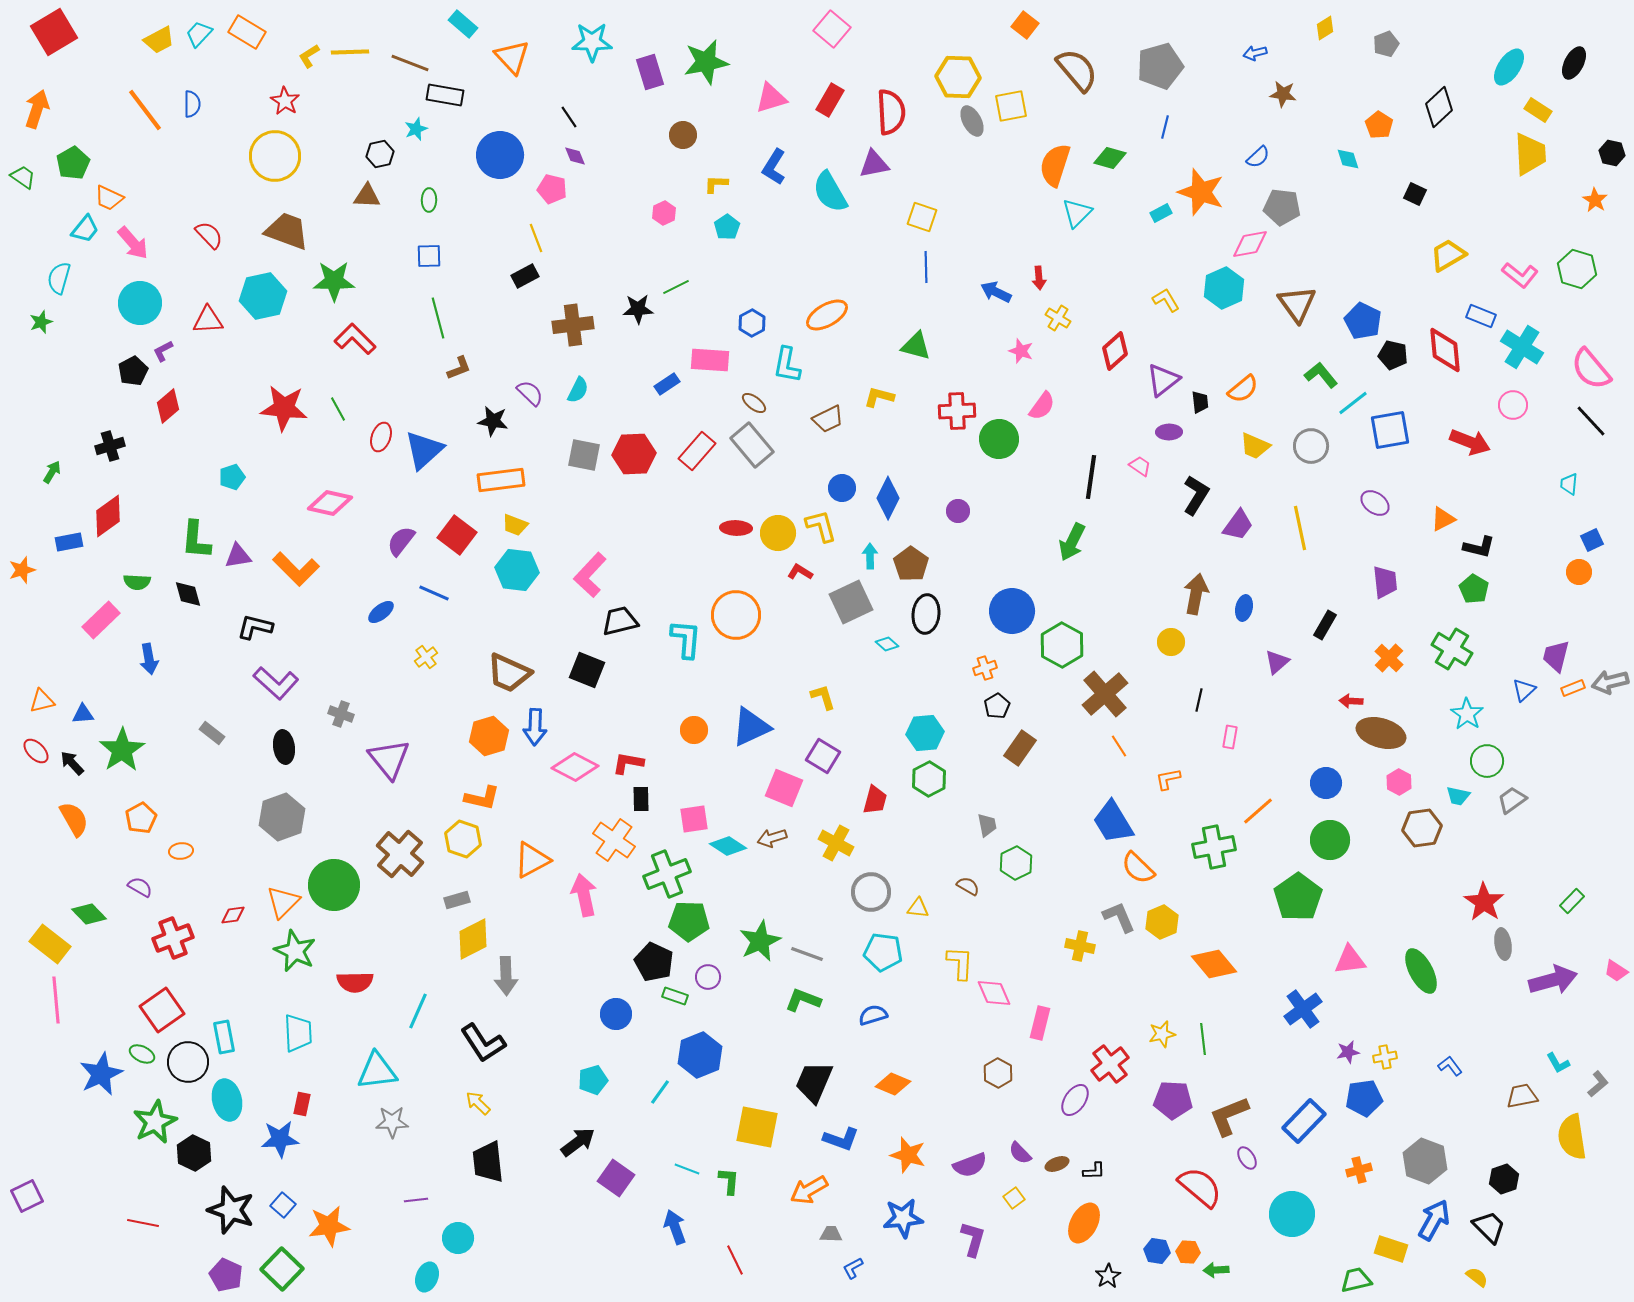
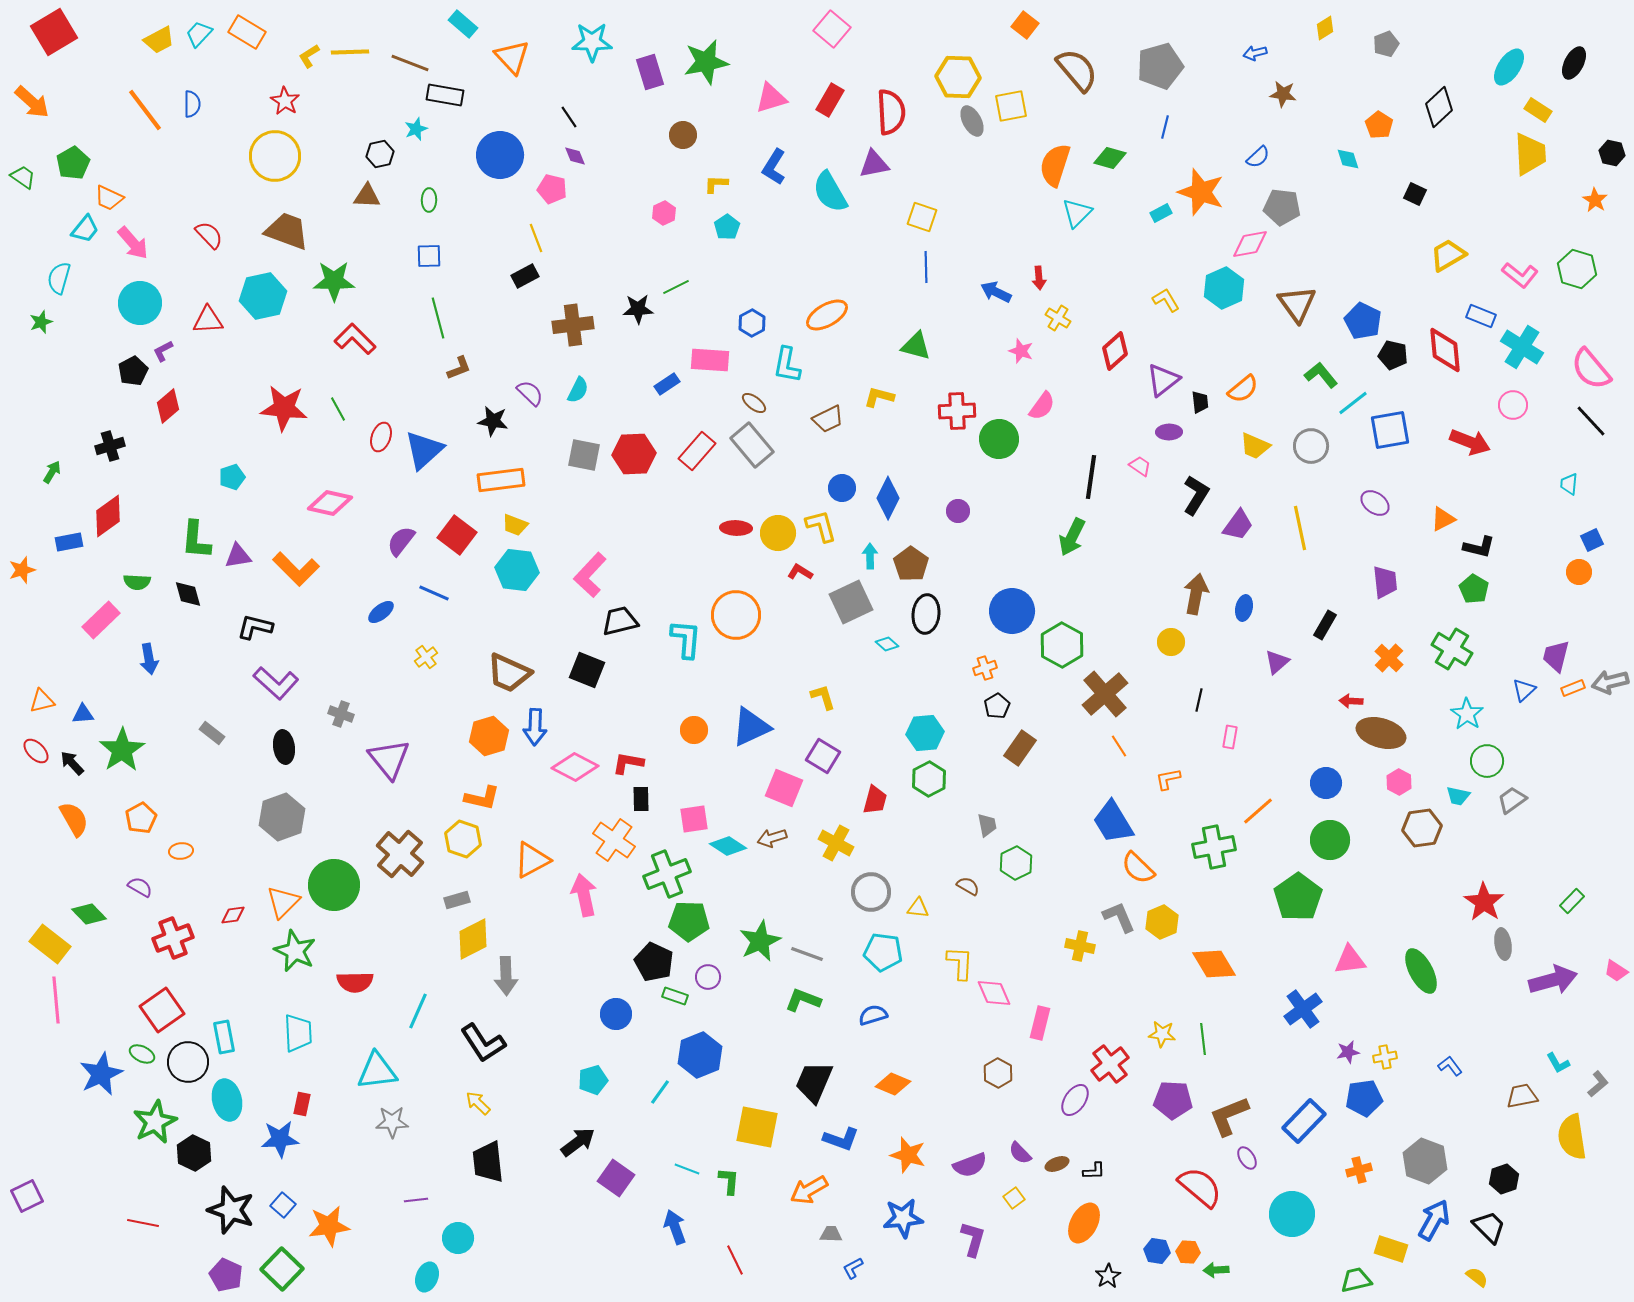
orange arrow at (37, 109): moved 5 px left, 7 px up; rotated 114 degrees clockwise
green arrow at (1072, 542): moved 5 px up
orange diamond at (1214, 964): rotated 9 degrees clockwise
yellow star at (1162, 1034): rotated 20 degrees clockwise
